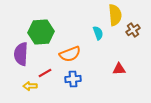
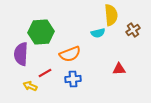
yellow semicircle: moved 4 px left
cyan semicircle: rotated 96 degrees clockwise
yellow arrow: rotated 24 degrees clockwise
